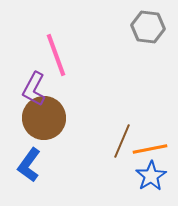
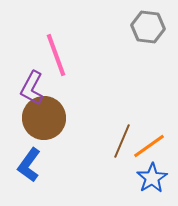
purple L-shape: moved 2 px left, 1 px up
orange line: moved 1 px left, 3 px up; rotated 24 degrees counterclockwise
blue star: moved 1 px right, 2 px down
